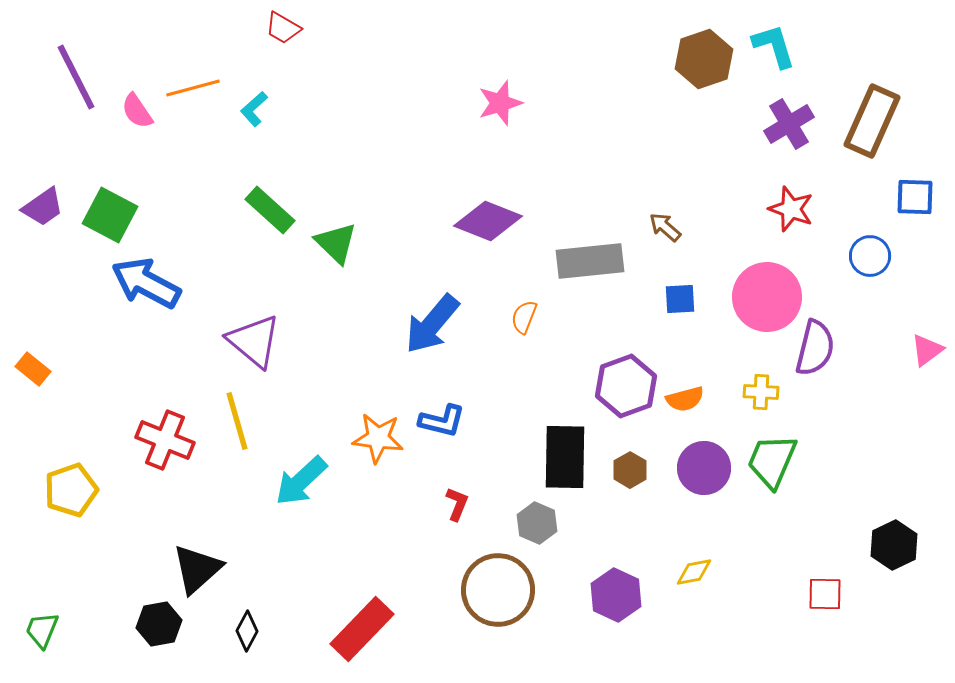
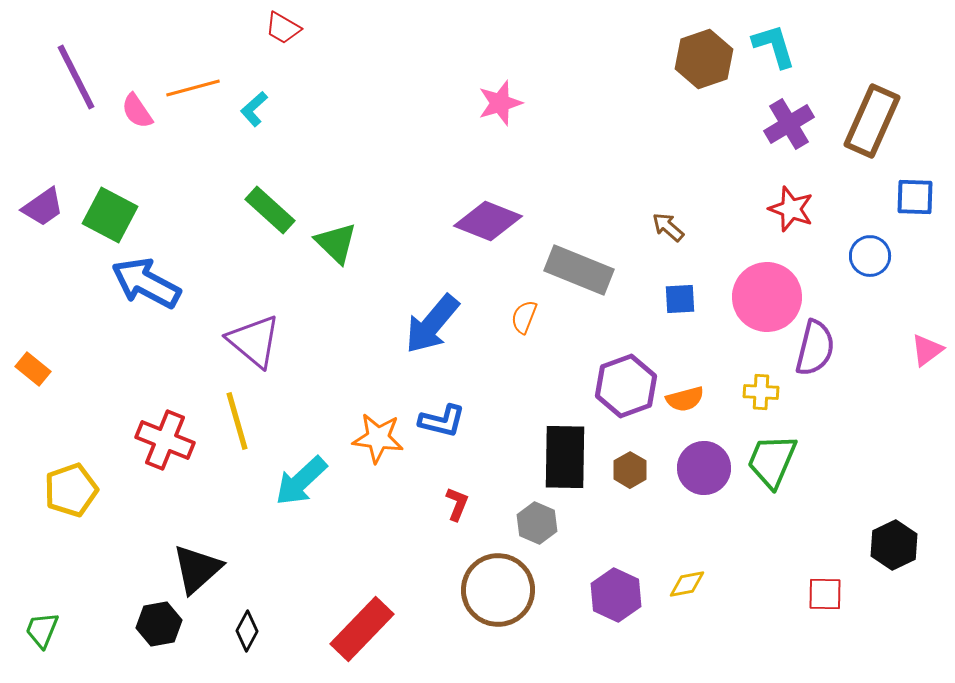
brown arrow at (665, 227): moved 3 px right
gray rectangle at (590, 261): moved 11 px left, 9 px down; rotated 28 degrees clockwise
yellow diamond at (694, 572): moved 7 px left, 12 px down
